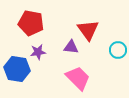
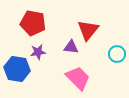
red pentagon: moved 2 px right
red triangle: rotated 15 degrees clockwise
cyan circle: moved 1 px left, 4 px down
